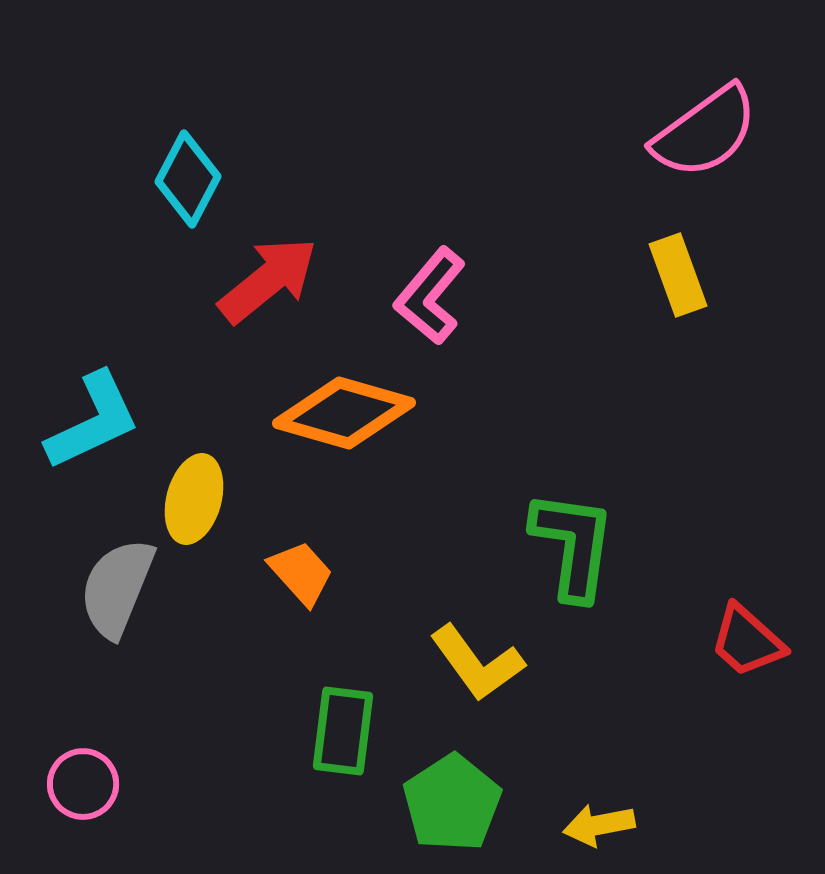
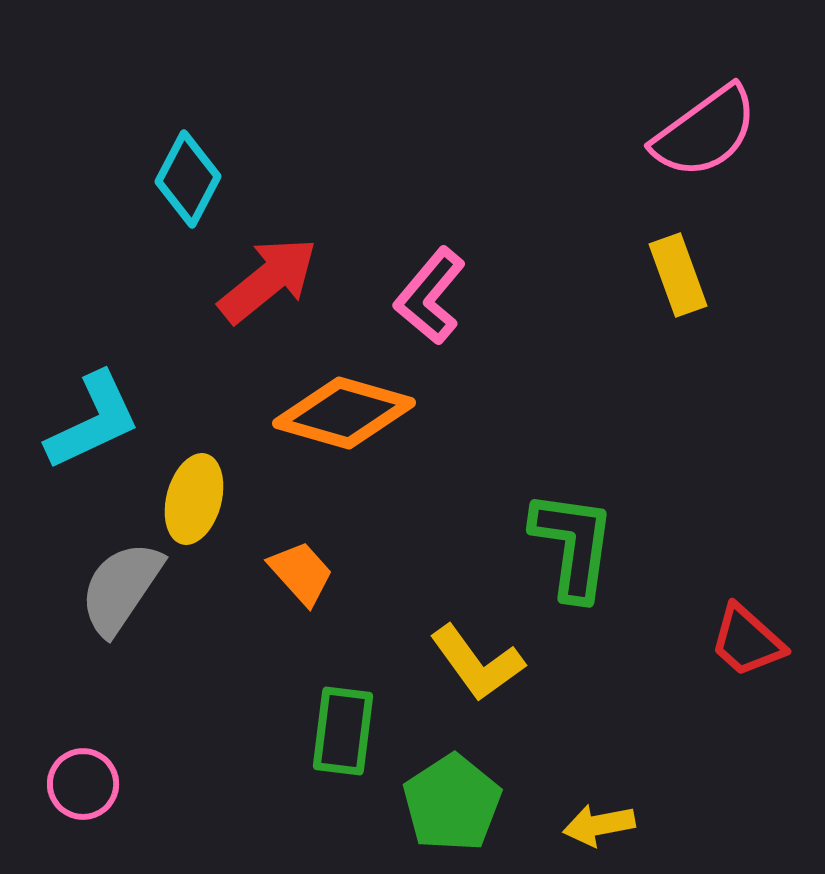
gray semicircle: moved 4 px right; rotated 12 degrees clockwise
